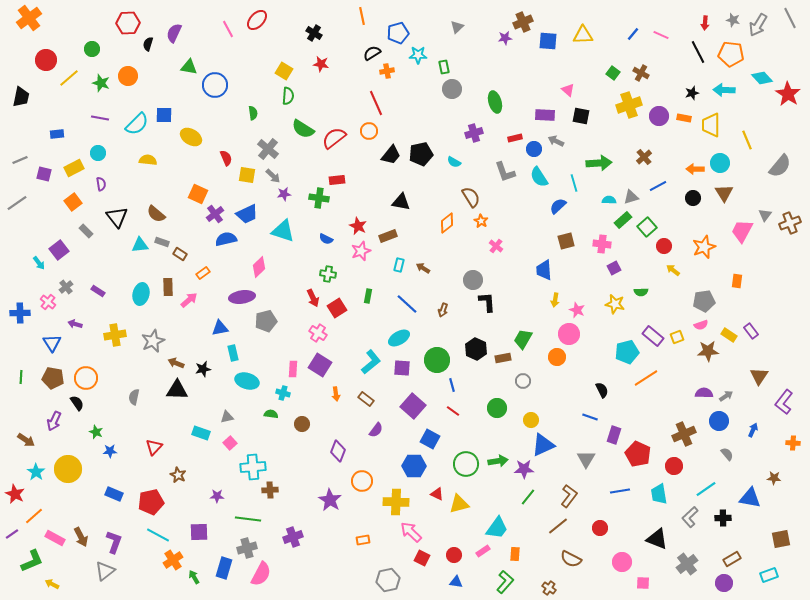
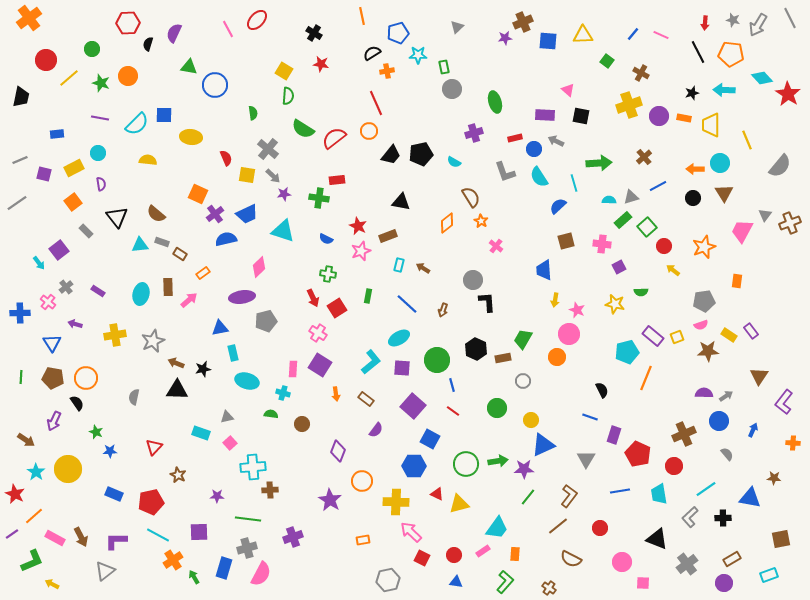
green square at (613, 73): moved 6 px left, 12 px up
yellow ellipse at (191, 137): rotated 25 degrees counterclockwise
purple square at (614, 268): moved 5 px right, 1 px up
orange line at (646, 378): rotated 35 degrees counterclockwise
purple L-shape at (114, 542): moved 2 px right, 1 px up; rotated 110 degrees counterclockwise
